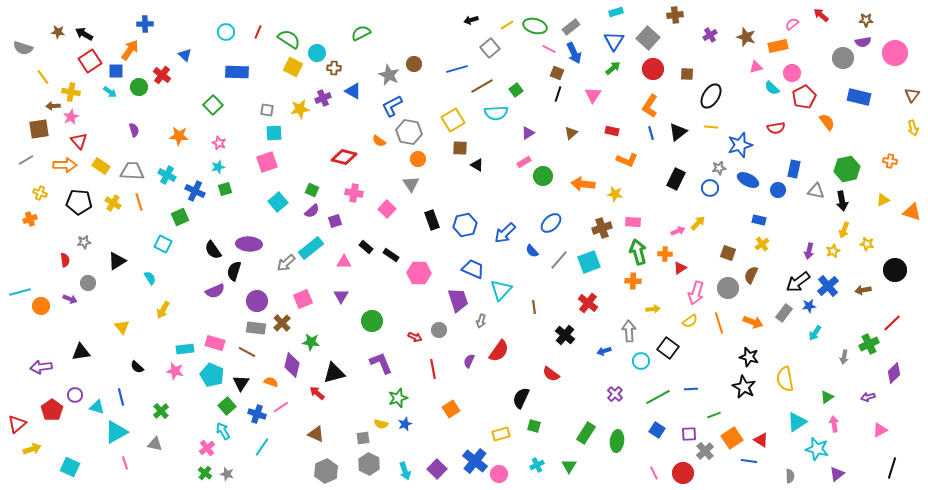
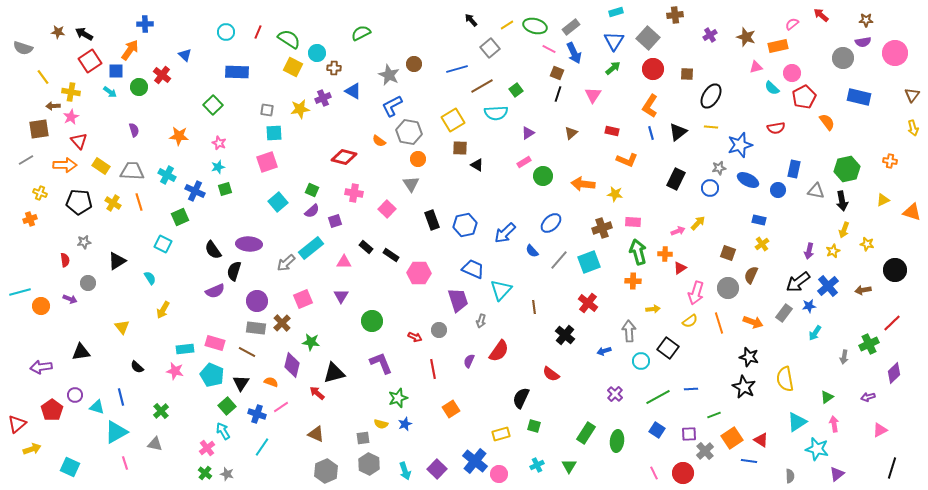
black arrow at (471, 20): rotated 64 degrees clockwise
